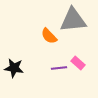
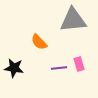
orange semicircle: moved 10 px left, 6 px down
pink rectangle: moved 1 px right, 1 px down; rotated 32 degrees clockwise
